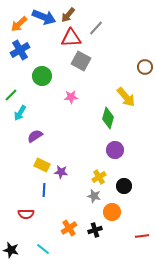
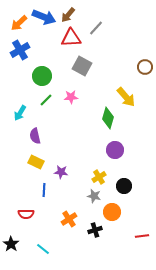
orange arrow: moved 1 px up
gray square: moved 1 px right, 5 px down
green line: moved 35 px right, 5 px down
purple semicircle: rotated 70 degrees counterclockwise
yellow rectangle: moved 6 px left, 3 px up
orange cross: moved 9 px up
black star: moved 6 px up; rotated 21 degrees clockwise
